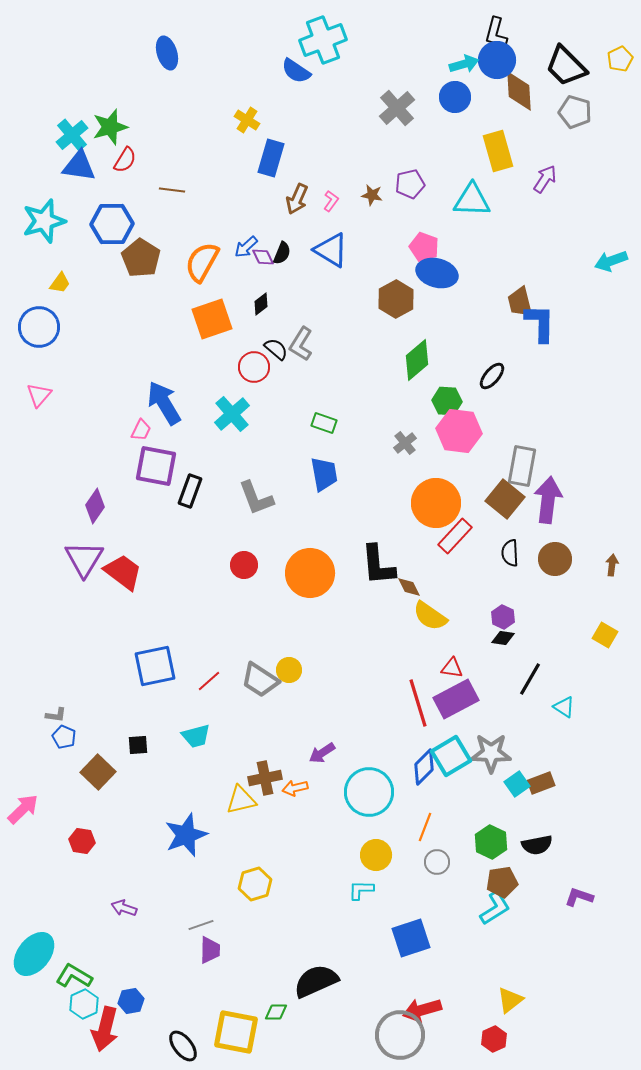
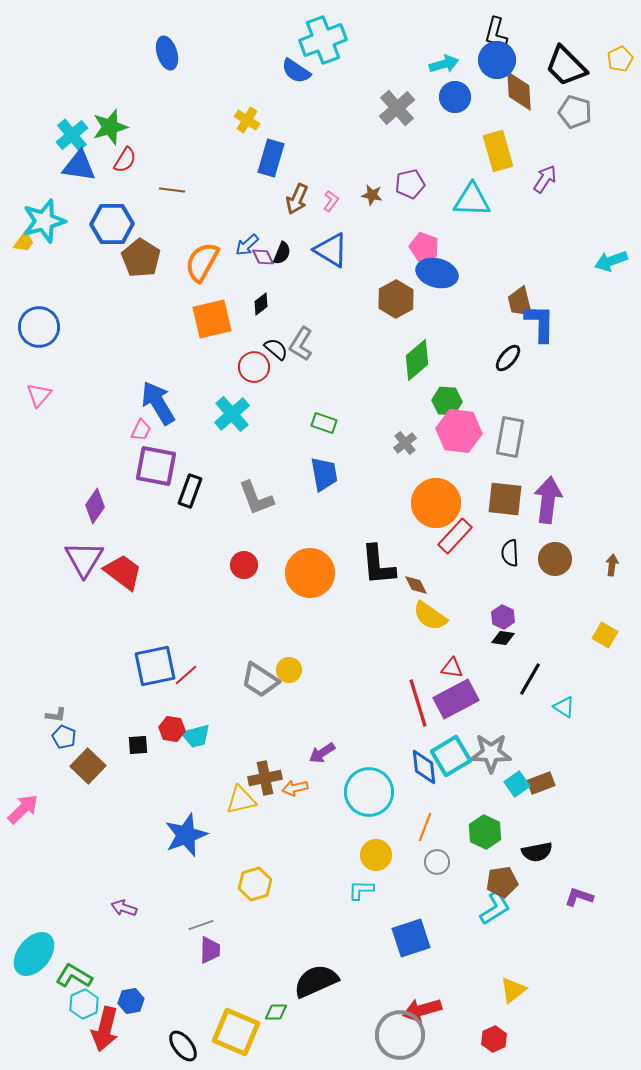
cyan arrow at (464, 64): moved 20 px left
blue arrow at (246, 247): moved 1 px right, 2 px up
yellow trapezoid at (60, 283): moved 36 px left, 41 px up
orange square at (212, 319): rotated 6 degrees clockwise
black ellipse at (492, 376): moved 16 px right, 18 px up
blue arrow at (164, 403): moved 6 px left
gray rectangle at (522, 466): moved 12 px left, 29 px up
brown square at (505, 499): rotated 33 degrees counterclockwise
brown diamond at (409, 587): moved 7 px right, 2 px up
red line at (209, 681): moved 23 px left, 6 px up
blue diamond at (424, 767): rotated 51 degrees counterclockwise
brown square at (98, 772): moved 10 px left, 6 px up
red hexagon at (82, 841): moved 90 px right, 112 px up
green hexagon at (491, 842): moved 6 px left, 10 px up
black semicircle at (537, 845): moved 7 px down
yellow triangle at (510, 1000): moved 3 px right, 10 px up
yellow square at (236, 1032): rotated 12 degrees clockwise
